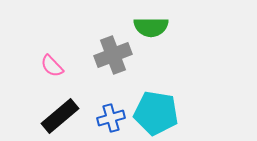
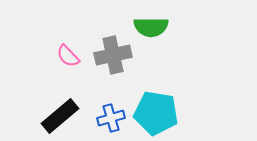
gray cross: rotated 9 degrees clockwise
pink semicircle: moved 16 px right, 10 px up
